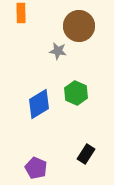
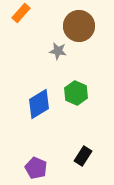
orange rectangle: rotated 42 degrees clockwise
black rectangle: moved 3 px left, 2 px down
